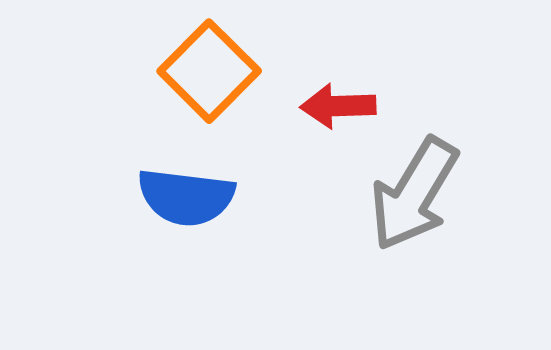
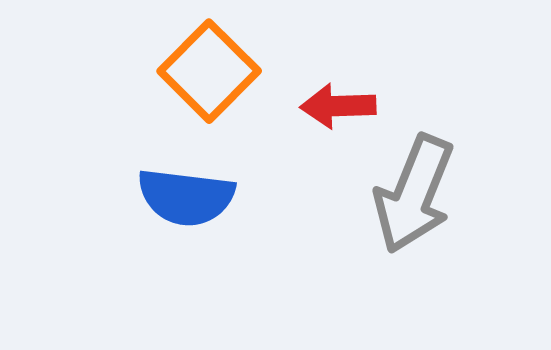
gray arrow: rotated 9 degrees counterclockwise
